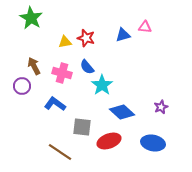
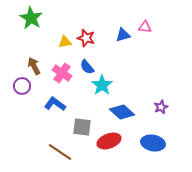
pink cross: rotated 18 degrees clockwise
